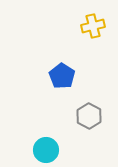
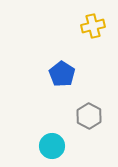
blue pentagon: moved 2 px up
cyan circle: moved 6 px right, 4 px up
